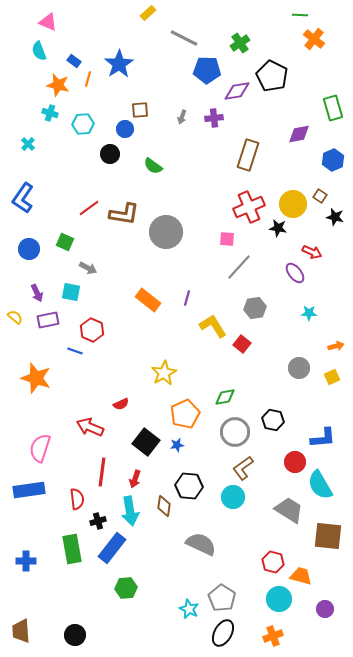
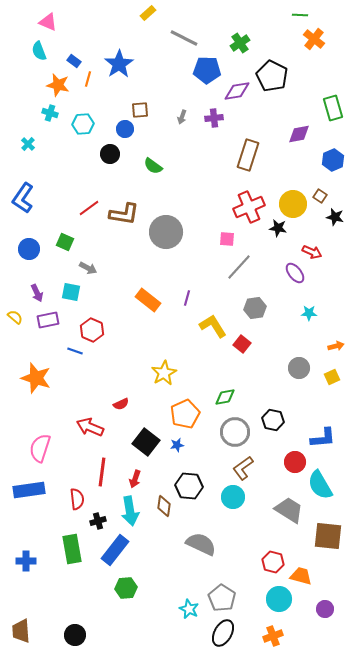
blue rectangle at (112, 548): moved 3 px right, 2 px down
